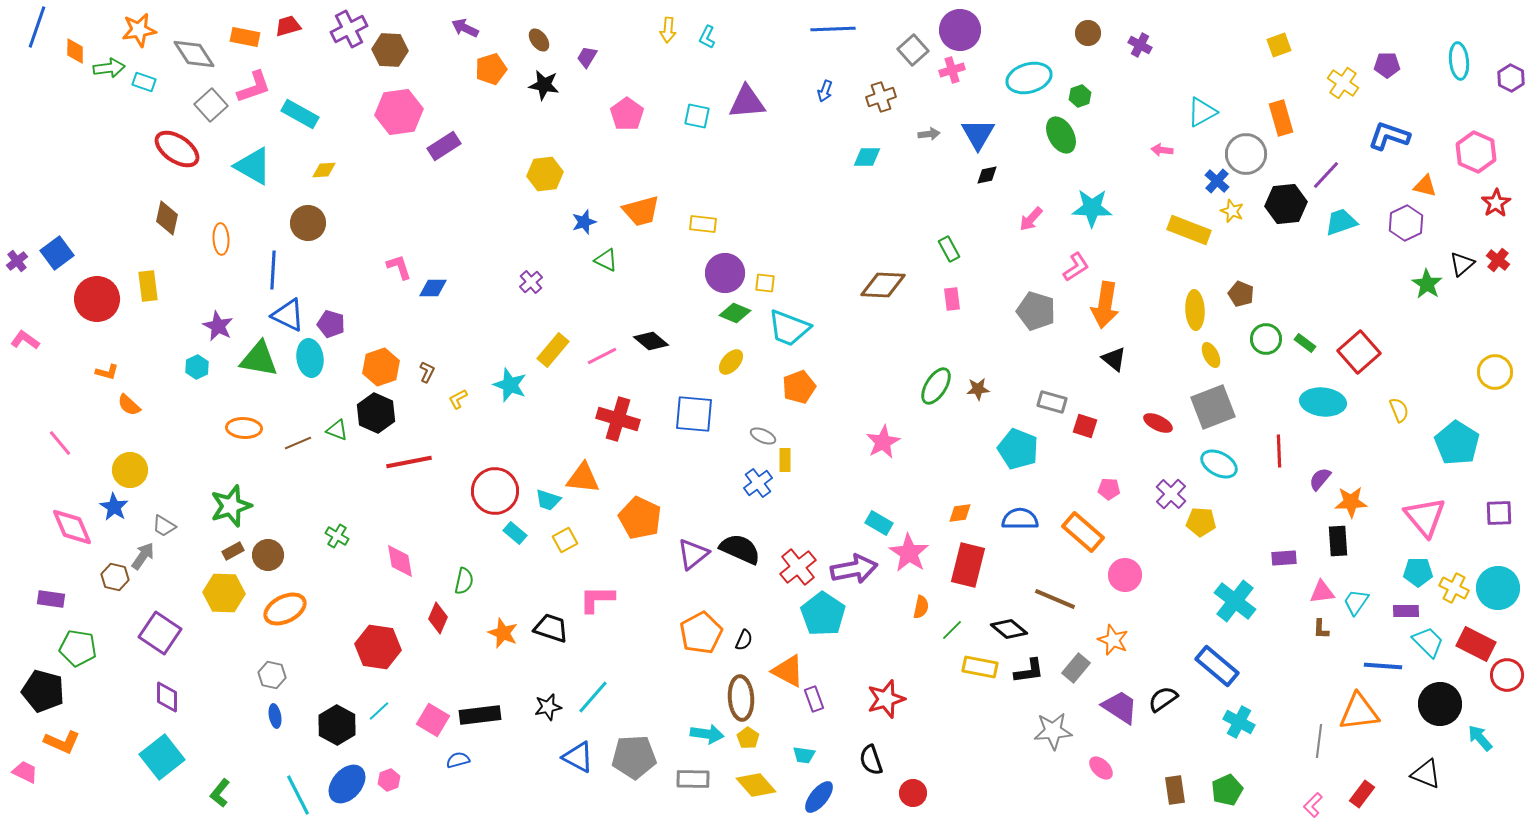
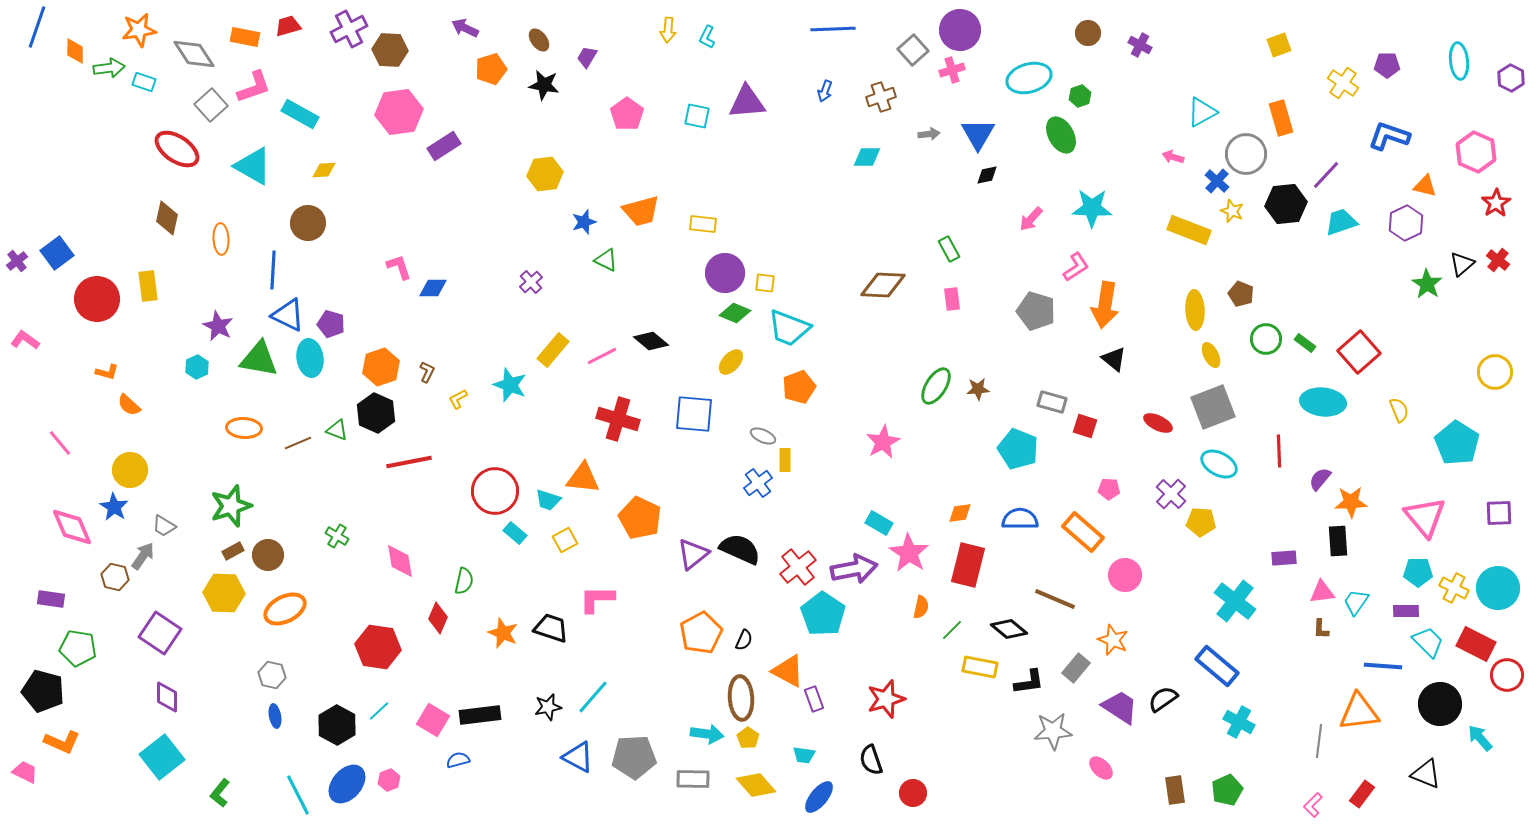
pink arrow at (1162, 150): moved 11 px right, 7 px down; rotated 10 degrees clockwise
black L-shape at (1029, 671): moved 11 px down
